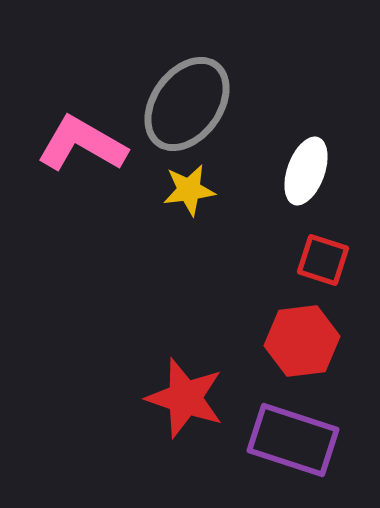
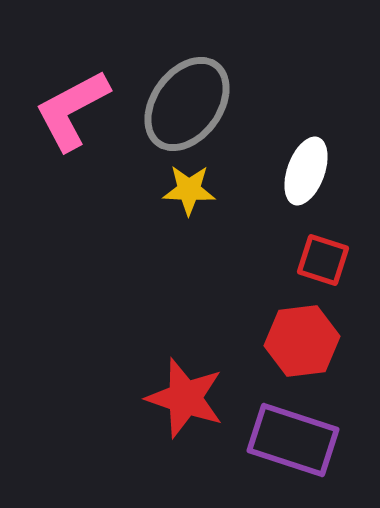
pink L-shape: moved 10 px left, 34 px up; rotated 58 degrees counterclockwise
yellow star: rotated 10 degrees clockwise
